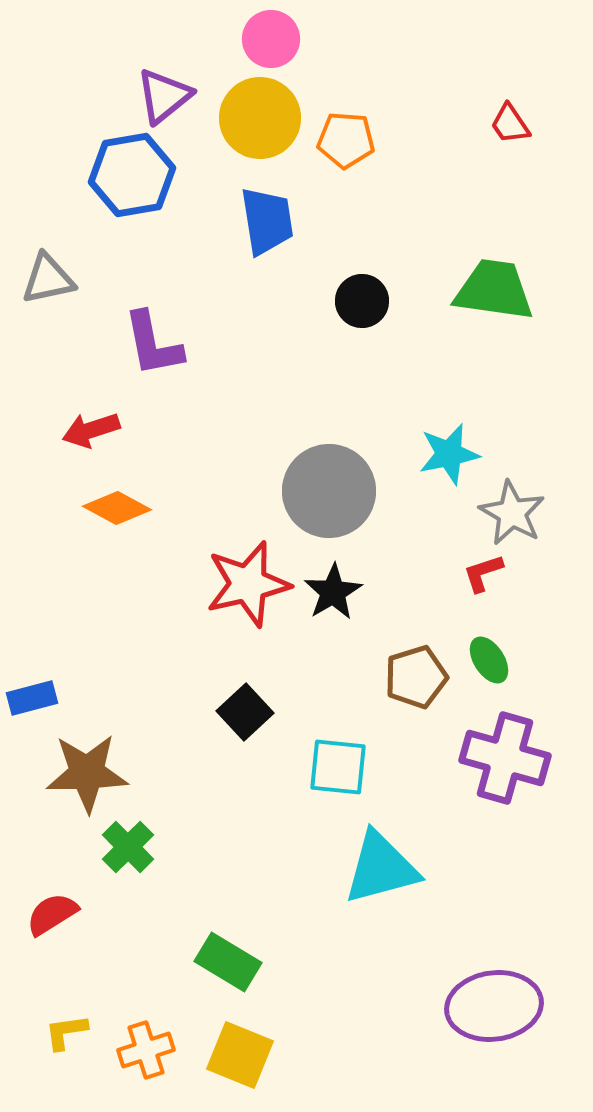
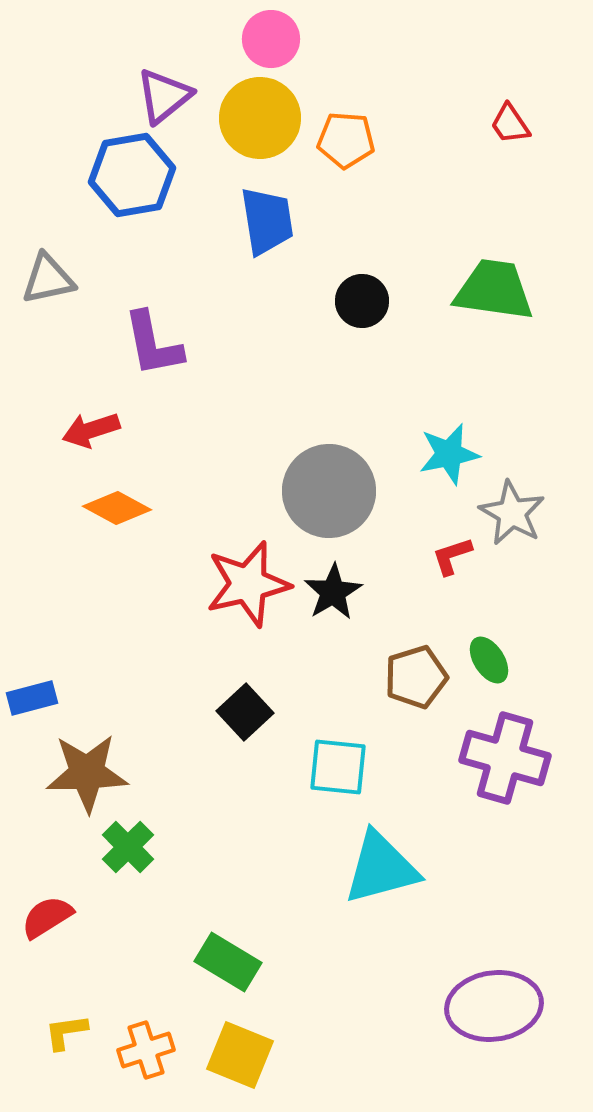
red L-shape: moved 31 px left, 17 px up
red semicircle: moved 5 px left, 3 px down
